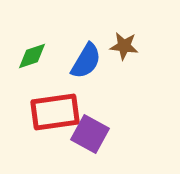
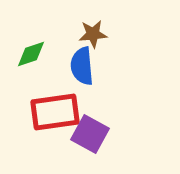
brown star: moved 31 px left, 12 px up; rotated 12 degrees counterclockwise
green diamond: moved 1 px left, 2 px up
blue semicircle: moved 4 px left, 5 px down; rotated 144 degrees clockwise
